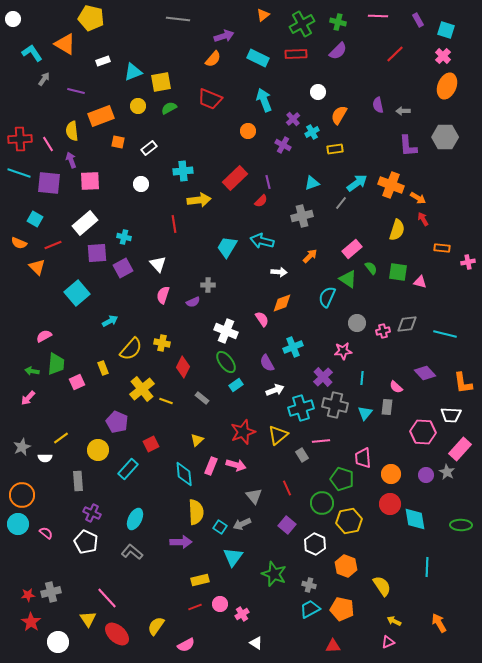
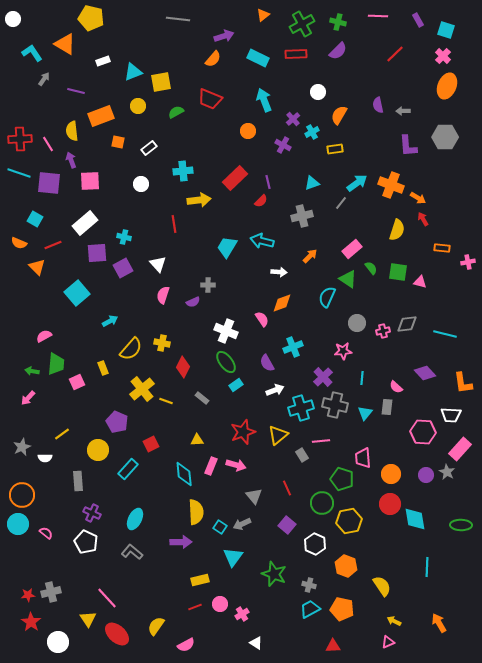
green semicircle at (169, 108): moved 7 px right, 4 px down
yellow line at (61, 438): moved 1 px right, 4 px up
yellow triangle at (197, 440): rotated 40 degrees clockwise
